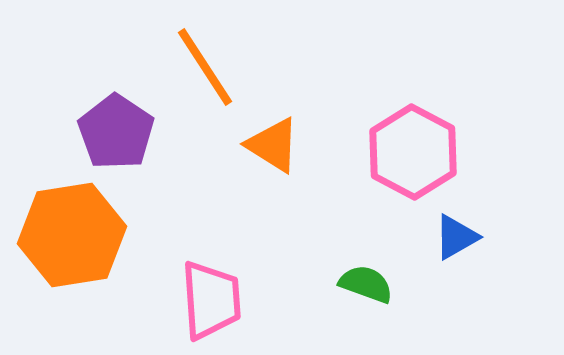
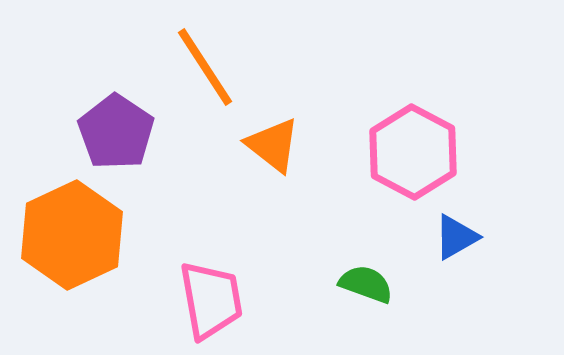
orange triangle: rotated 6 degrees clockwise
orange hexagon: rotated 16 degrees counterclockwise
pink trapezoid: rotated 6 degrees counterclockwise
